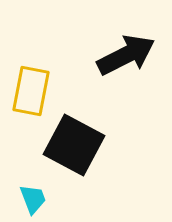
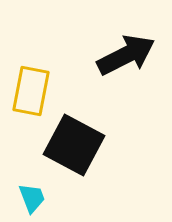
cyan trapezoid: moved 1 px left, 1 px up
